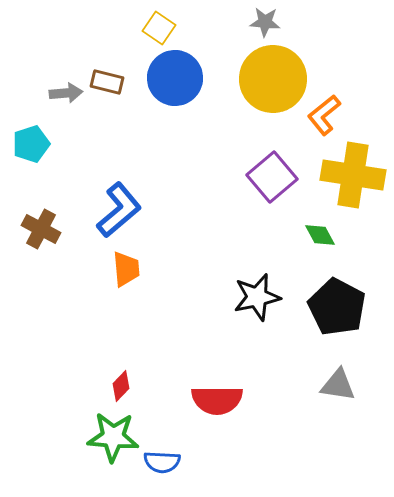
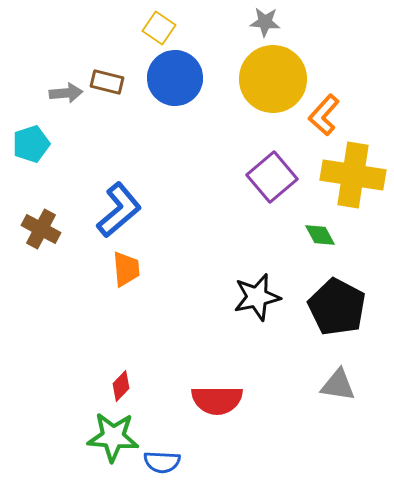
orange L-shape: rotated 9 degrees counterclockwise
